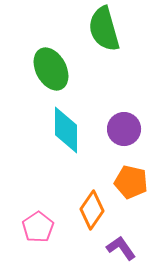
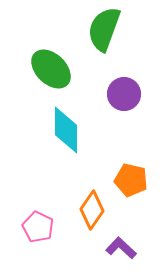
green semicircle: rotated 36 degrees clockwise
green ellipse: rotated 18 degrees counterclockwise
purple circle: moved 35 px up
orange pentagon: moved 2 px up
pink pentagon: rotated 12 degrees counterclockwise
purple L-shape: rotated 12 degrees counterclockwise
